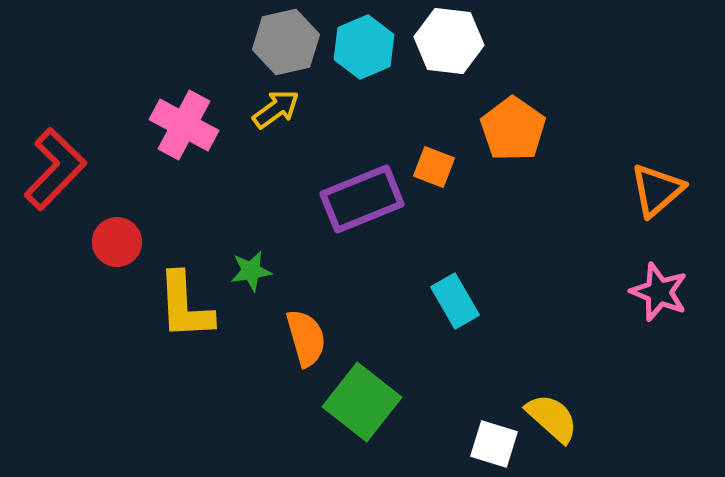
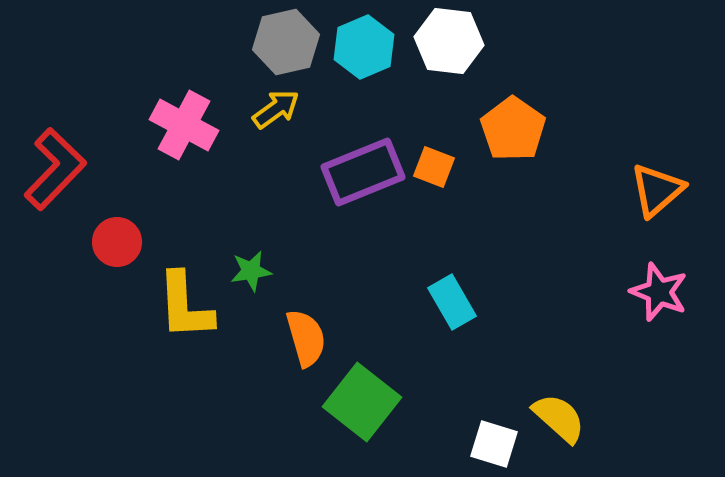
purple rectangle: moved 1 px right, 27 px up
cyan rectangle: moved 3 px left, 1 px down
yellow semicircle: moved 7 px right
